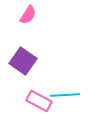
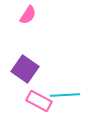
purple square: moved 2 px right, 8 px down
